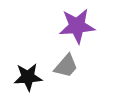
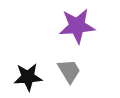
gray trapezoid: moved 3 px right, 5 px down; rotated 72 degrees counterclockwise
